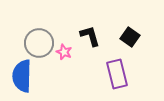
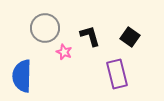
gray circle: moved 6 px right, 15 px up
